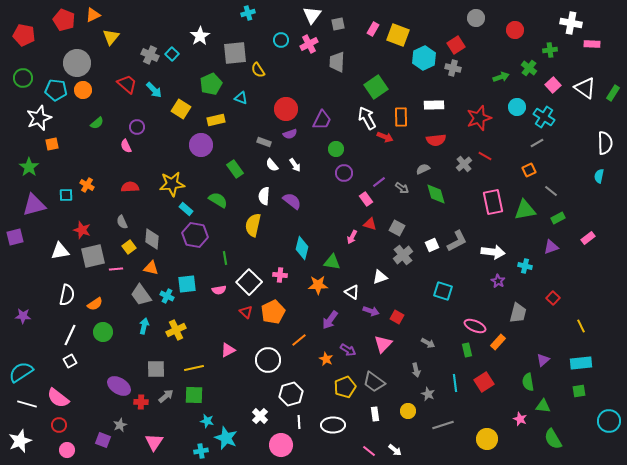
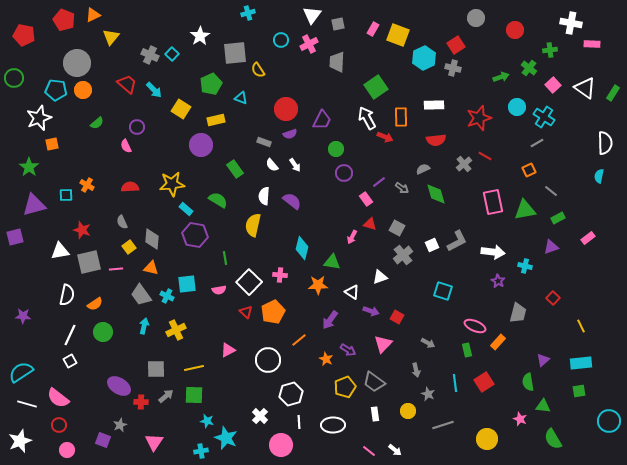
green circle at (23, 78): moved 9 px left
gray square at (93, 256): moved 4 px left, 6 px down
